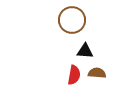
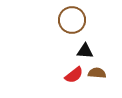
red semicircle: rotated 42 degrees clockwise
